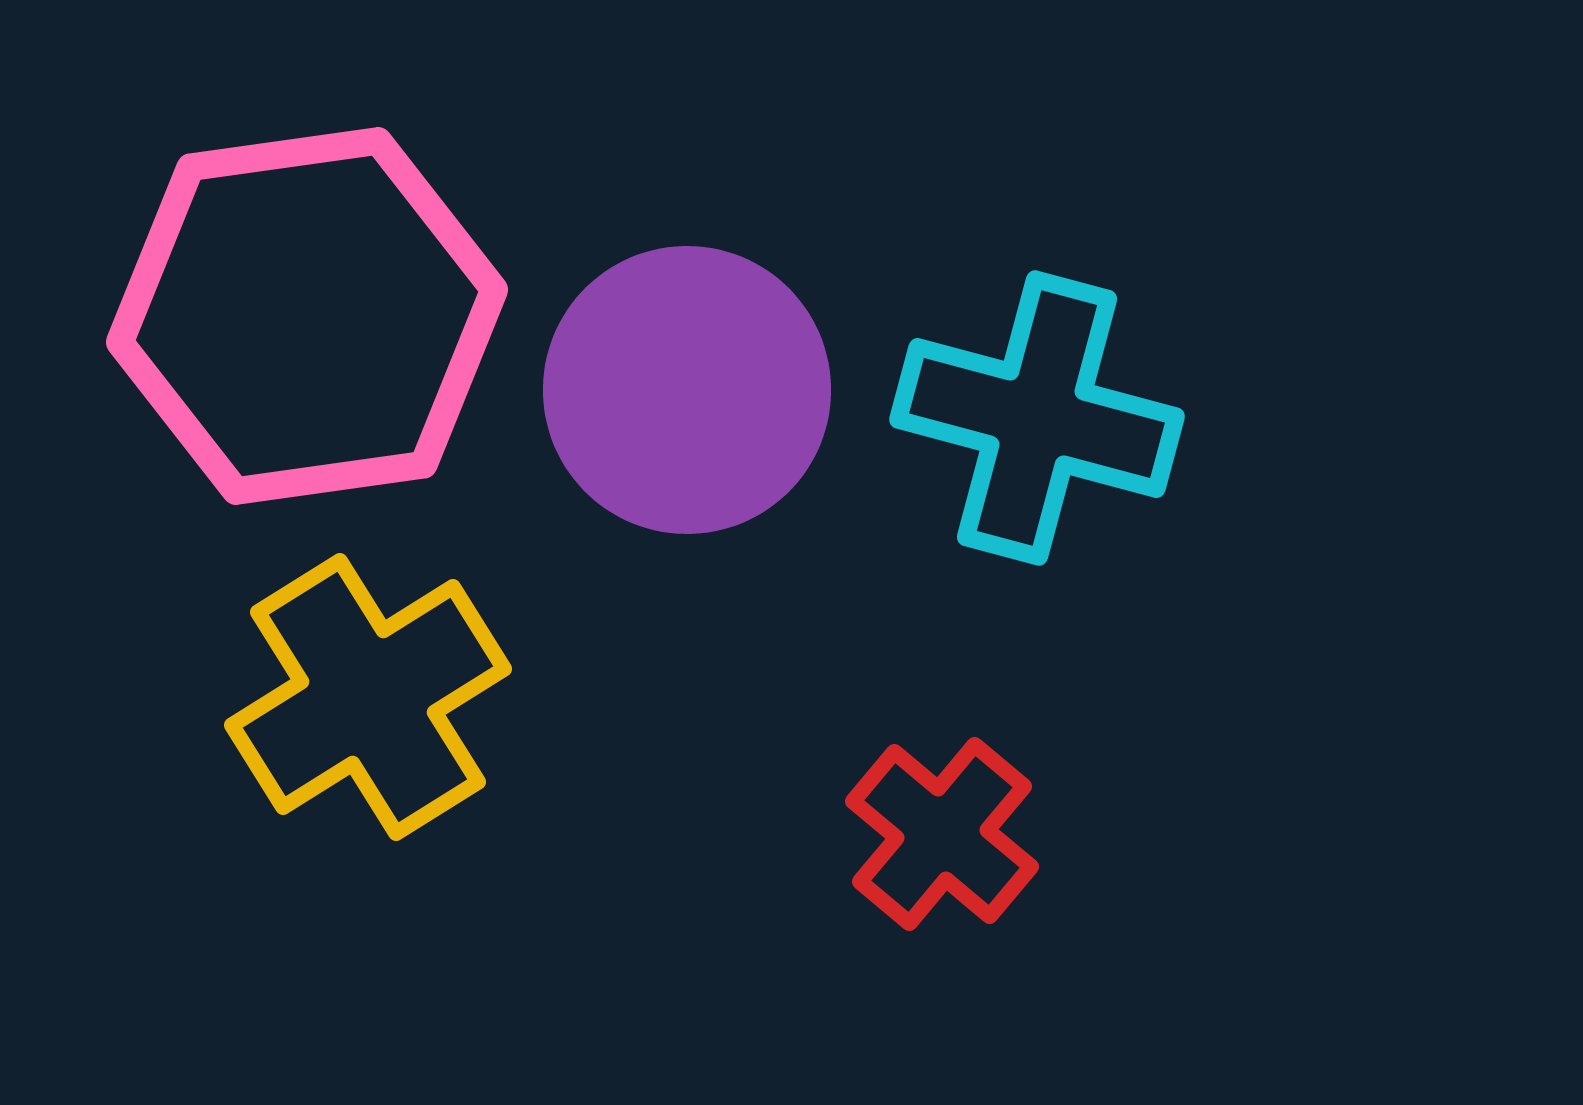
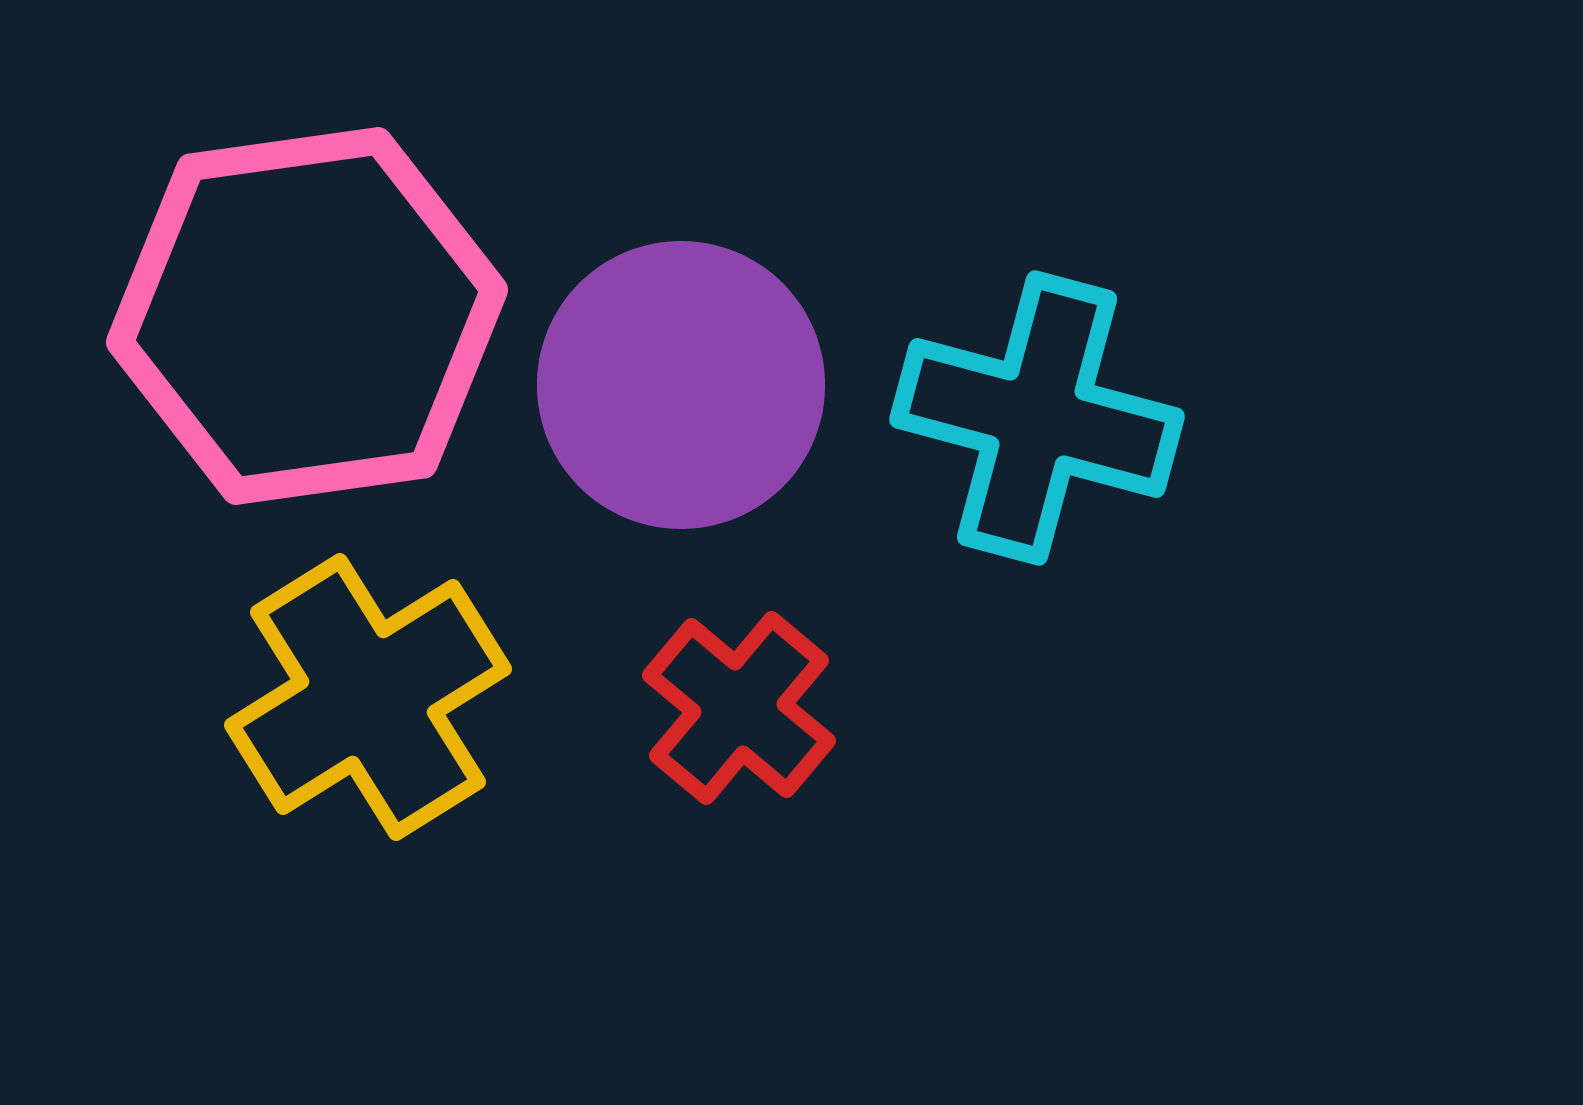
purple circle: moved 6 px left, 5 px up
red cross: moved 203 px left, 126 px up
